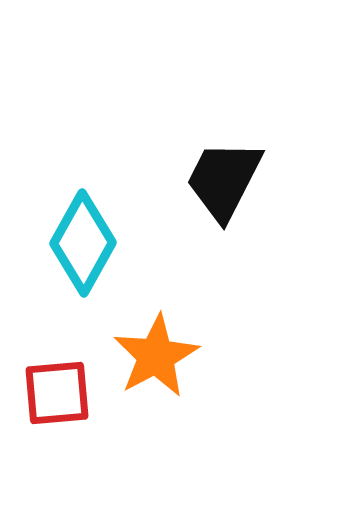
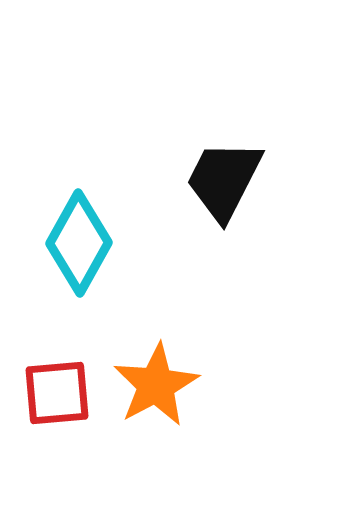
cyan diamond: moved 4 px left
orange star: moved 29 px down
